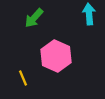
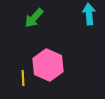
pink hexagon: moved 8 px left, 9 px down
yellow line: rotated 21 degrees clockwise
